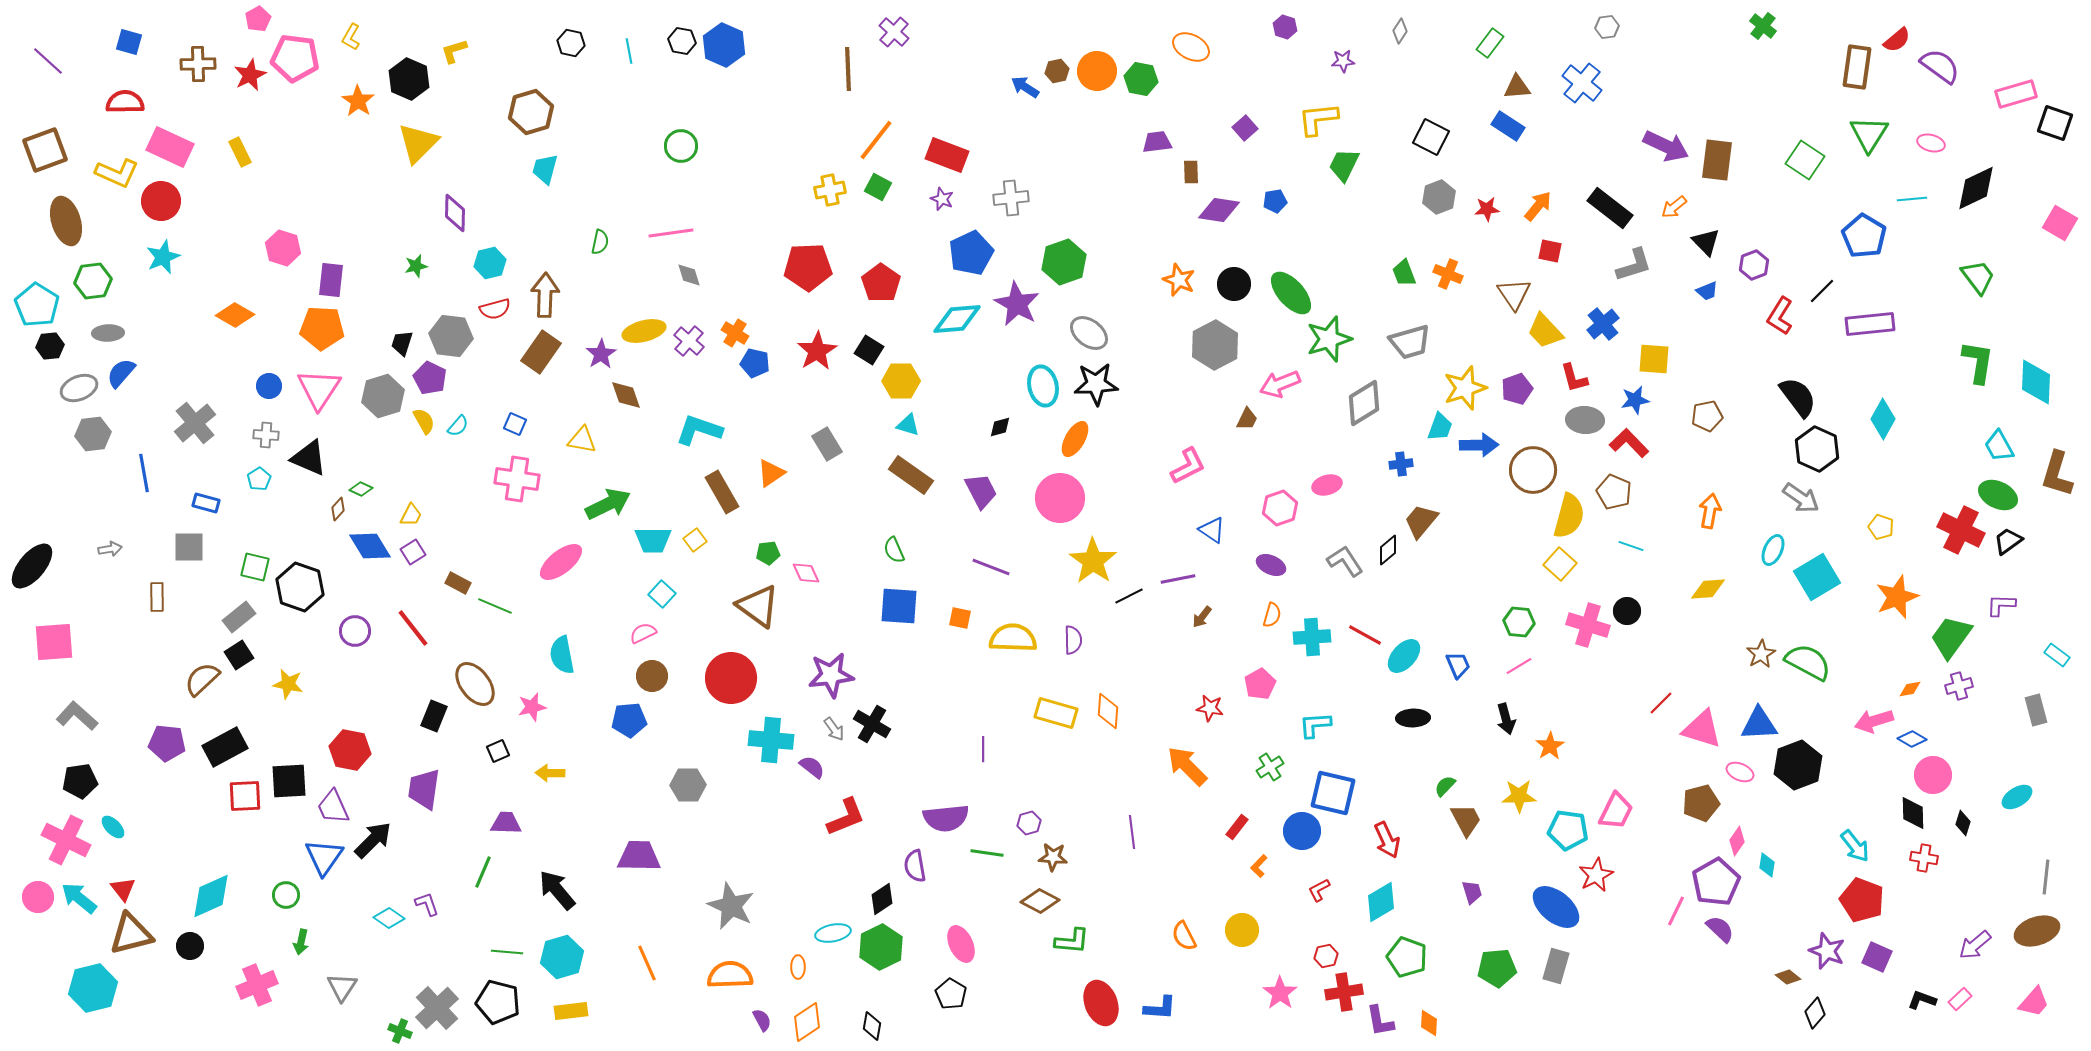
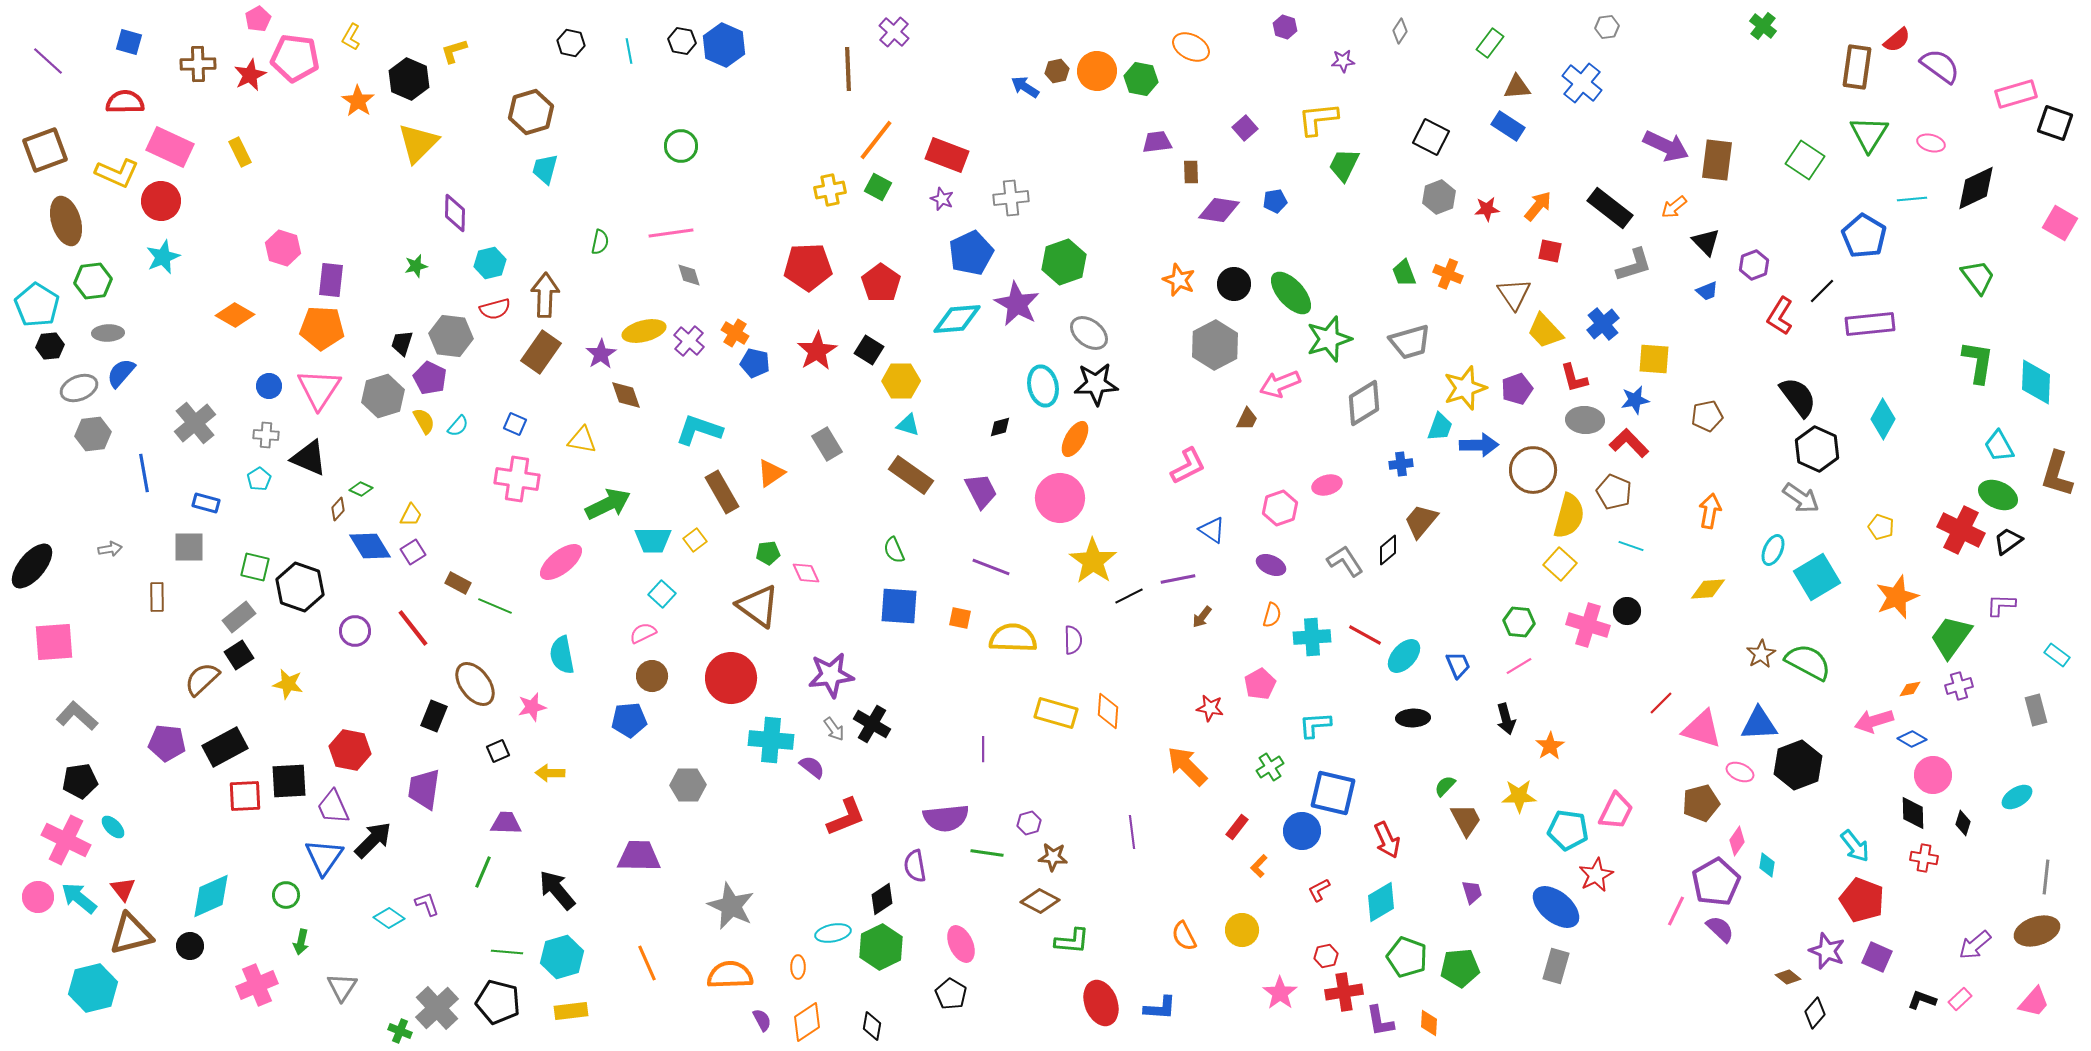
green pentagon at (1497, 968): moved 37 px left
